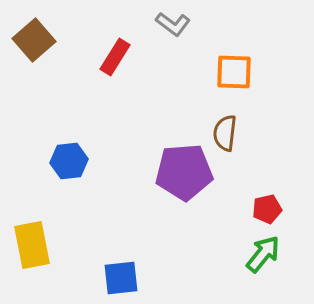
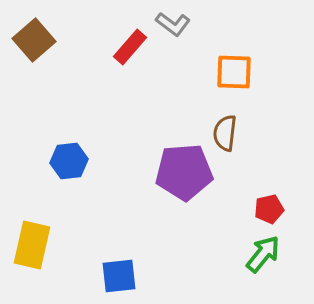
red rectangle: moved 15 px right, 10 px up; rotated 9 degrees clockwise
red pentagon: moved 2 px right
yellow rectangle: rotated 24 degrees clockwise
blue square: moved 2 px left, 2 px up
